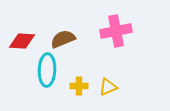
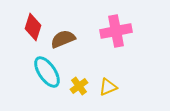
red diamond: moved 11 px right, 14 px up; rotated 76 degrees counterclockwise
cyan ellipse: moved 2 px down; rotated 36 degrees counterclockwise
yellow cross: rotated 36 degrees counterclockwise
